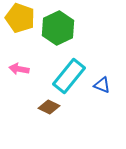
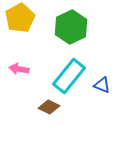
yellow pentagon: rotated 24 degrees clockwise
green hexagon: moved 13 px right, 1 px up
